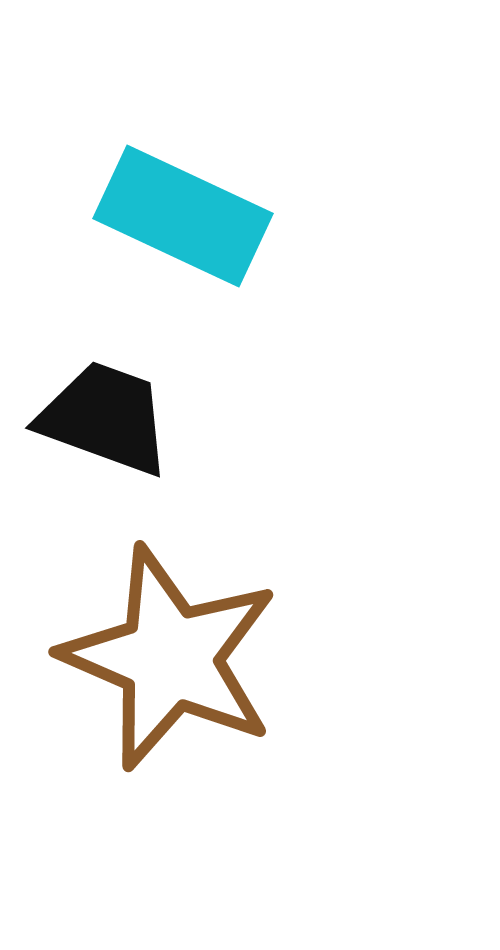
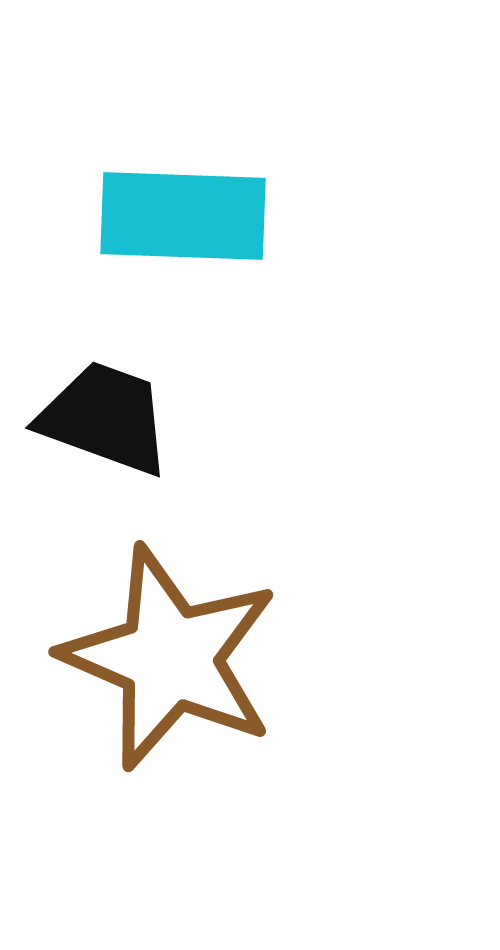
cyan rectangle: rotated 23 degrees counterclockwise
